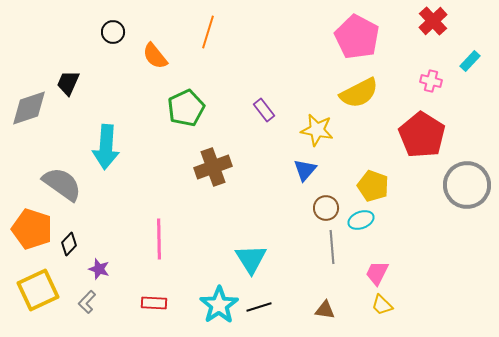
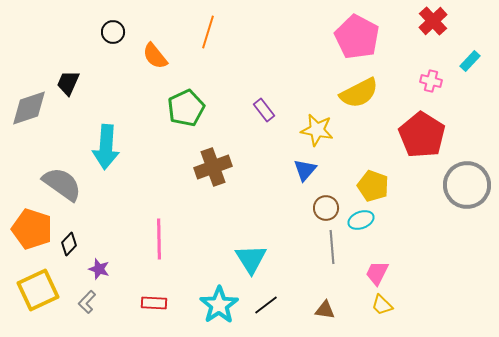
black line: moved 7 px right, 2 px up; rotated 20 degrees counterclockwise
